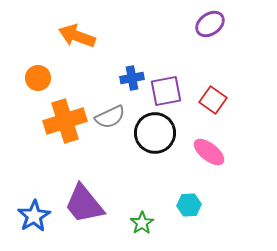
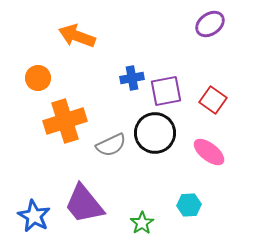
gray semicircle: moved 1 px right, 28 px down
blue star: rotated 12 degrees counterclockwise
